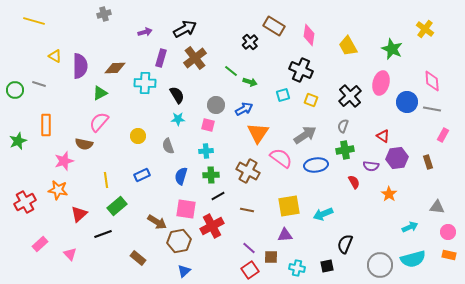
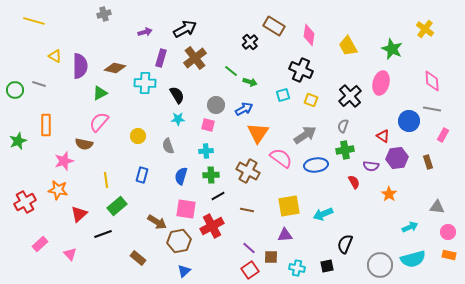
brown diamond at (115, 68): rotated 15 degrees clockwise
blue circle at (407, 102): moved 2 px right, 19 px down
blue rectangle at (142, 175): rotated 49 degrees counterclockwise
